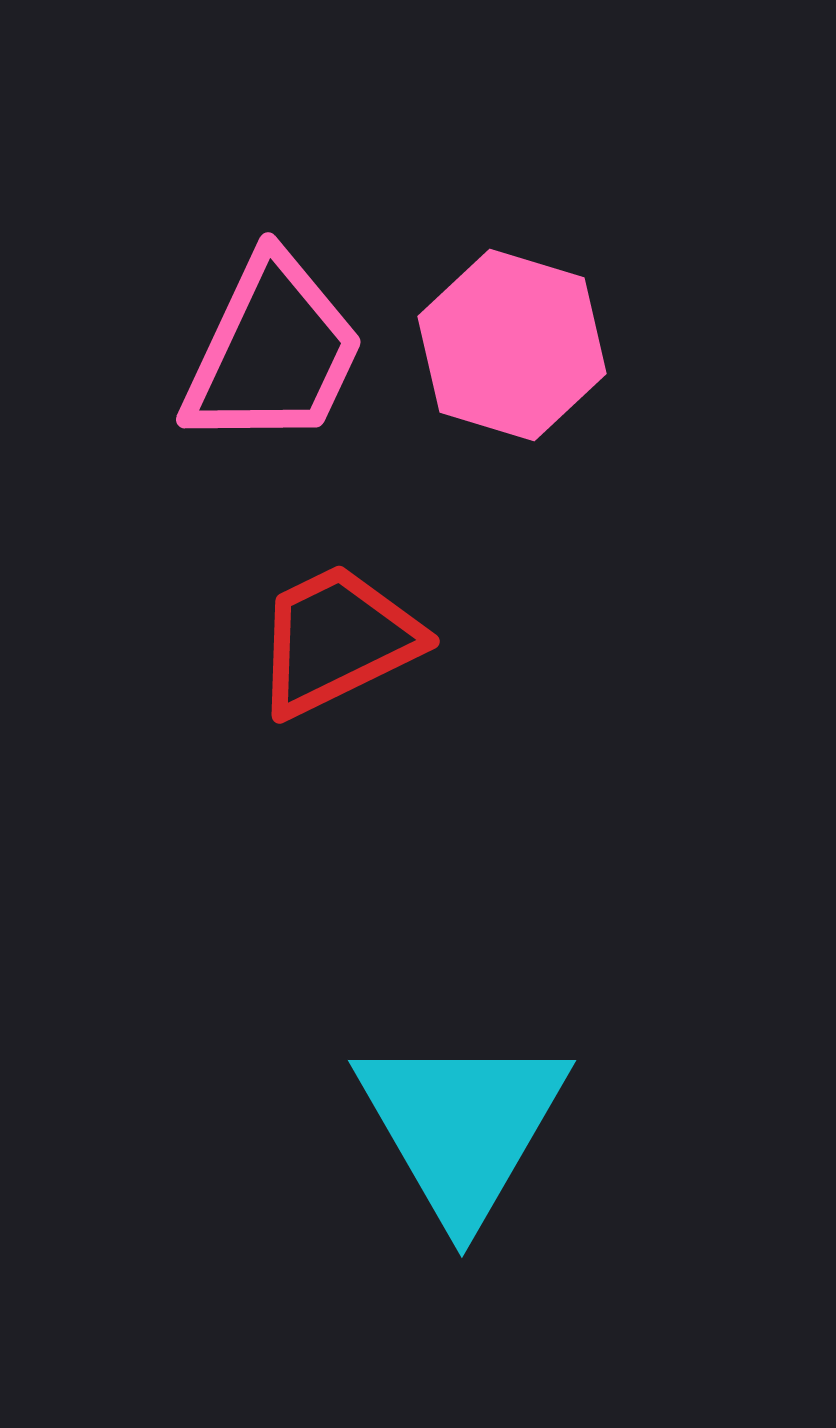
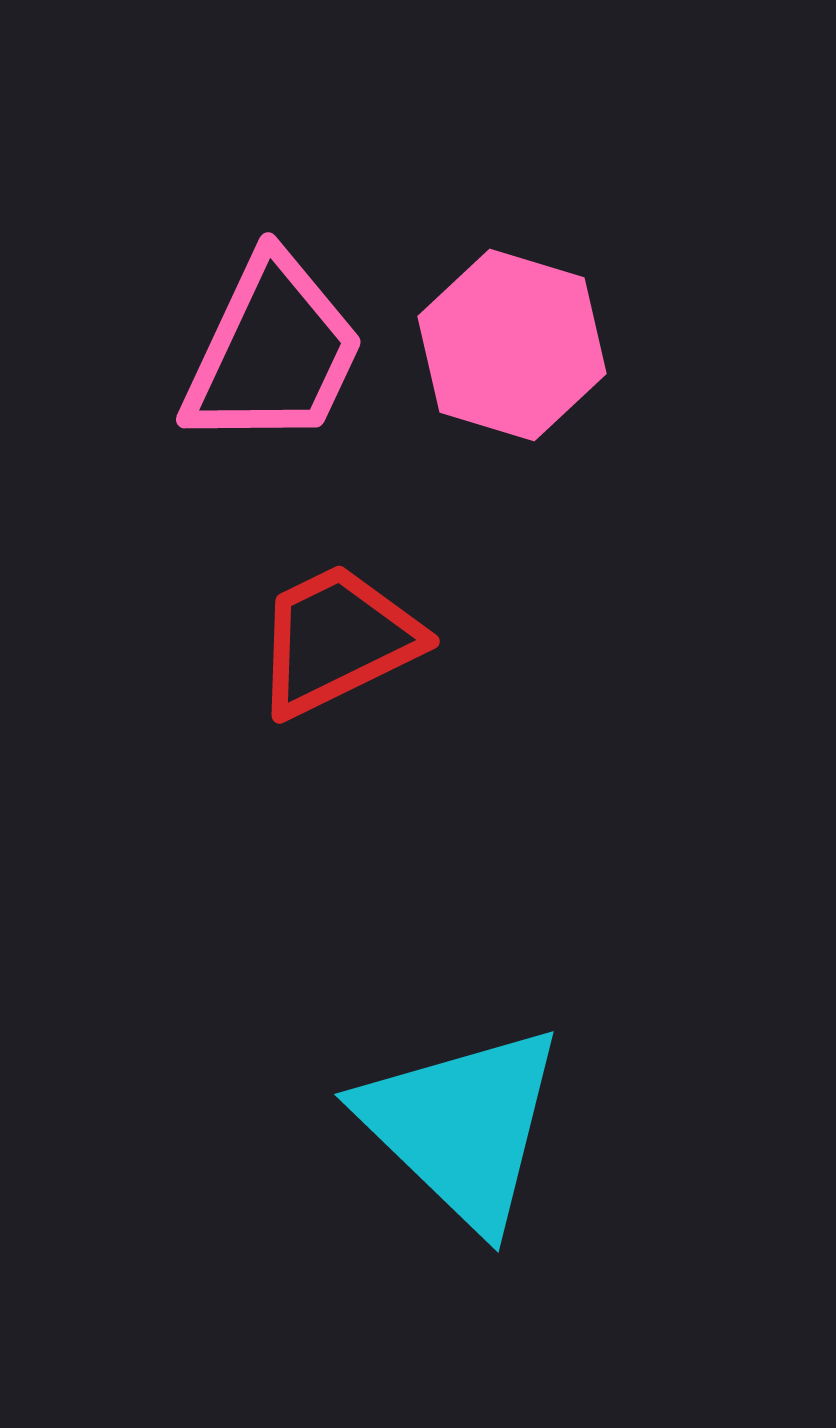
cyan triangle: rotated 16 degrees counterclockwise
